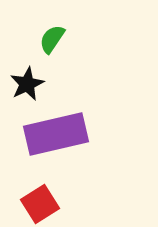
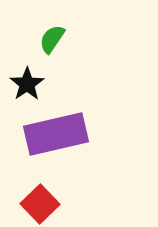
black star: rotated 8 degrees counterclockwise
red square: rotated 12 degrees counterclockwise
